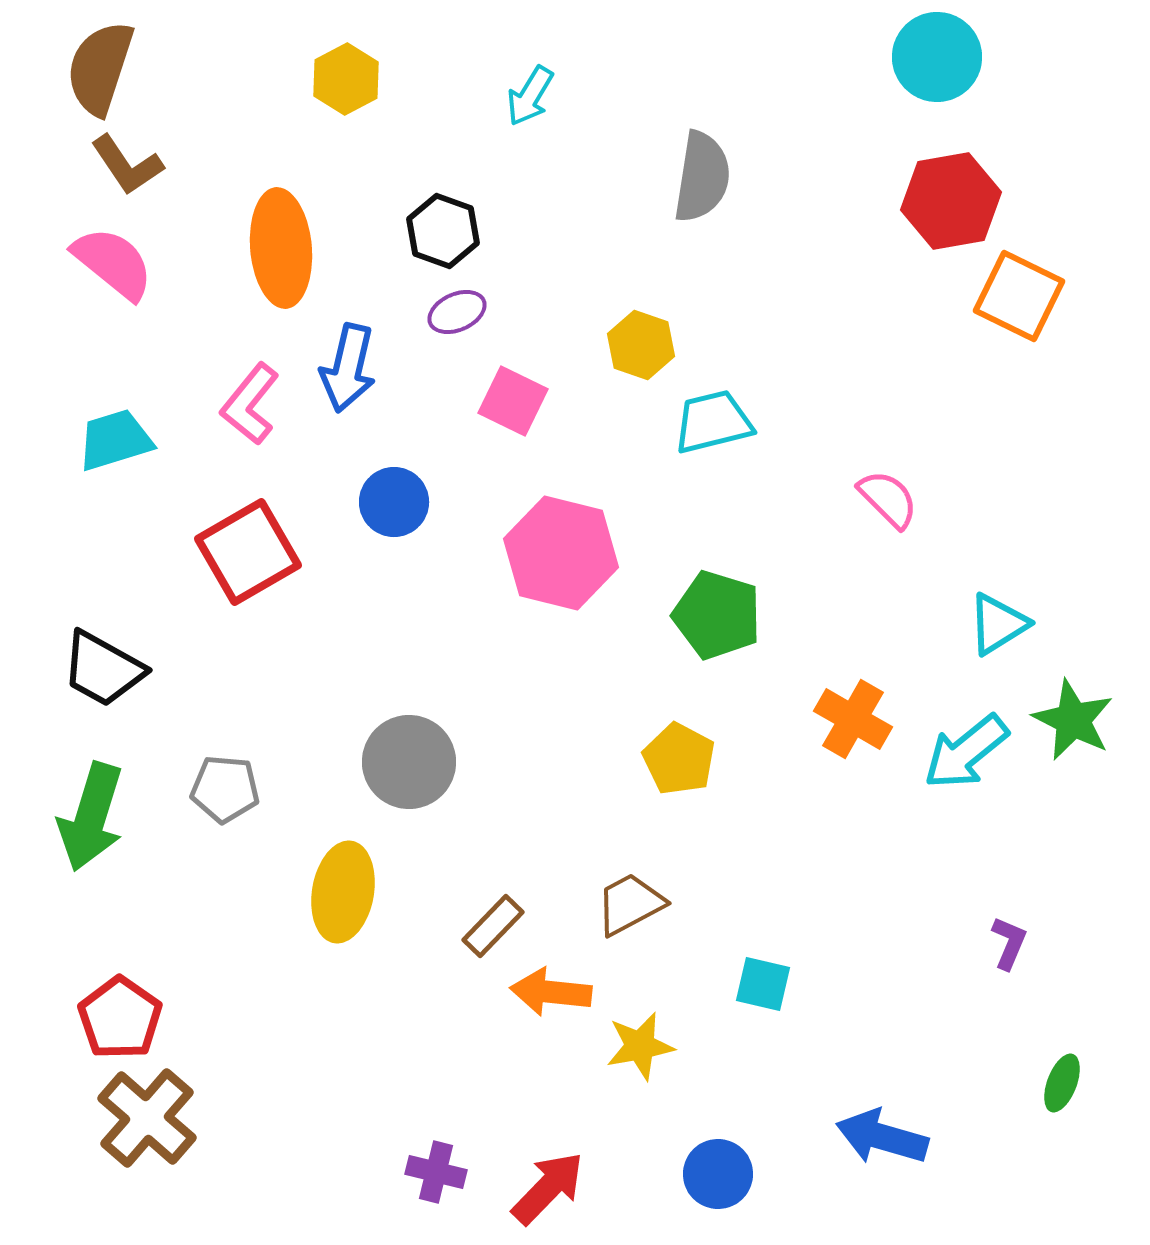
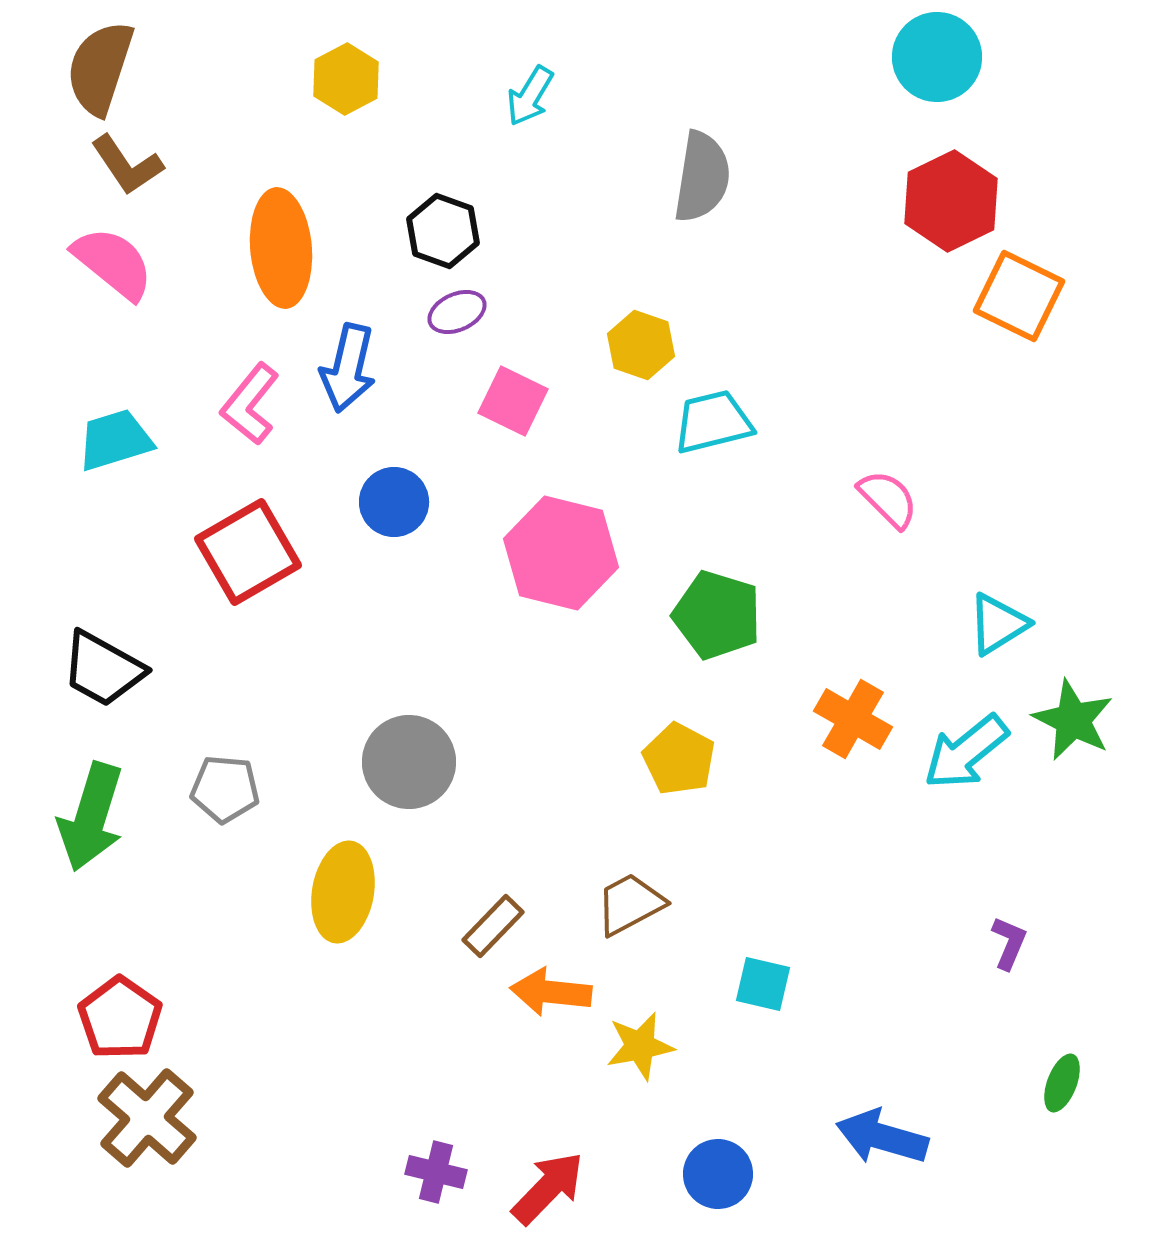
red hexagon at (951, 201): rotated 16 degrees counterclockwise
